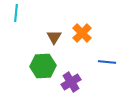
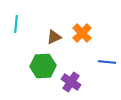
cyan line: moved 11 px down
brown triangle: rotated 35 degrees clockwise
purple cross: rotated 24 degrees counterclockwise
